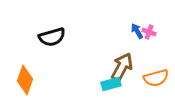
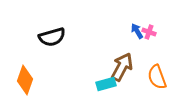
orange semicircle: moved 1 px right, 1 px up; rotated 85 degrees clockwise
cyan rectangle: moved 5 px left
